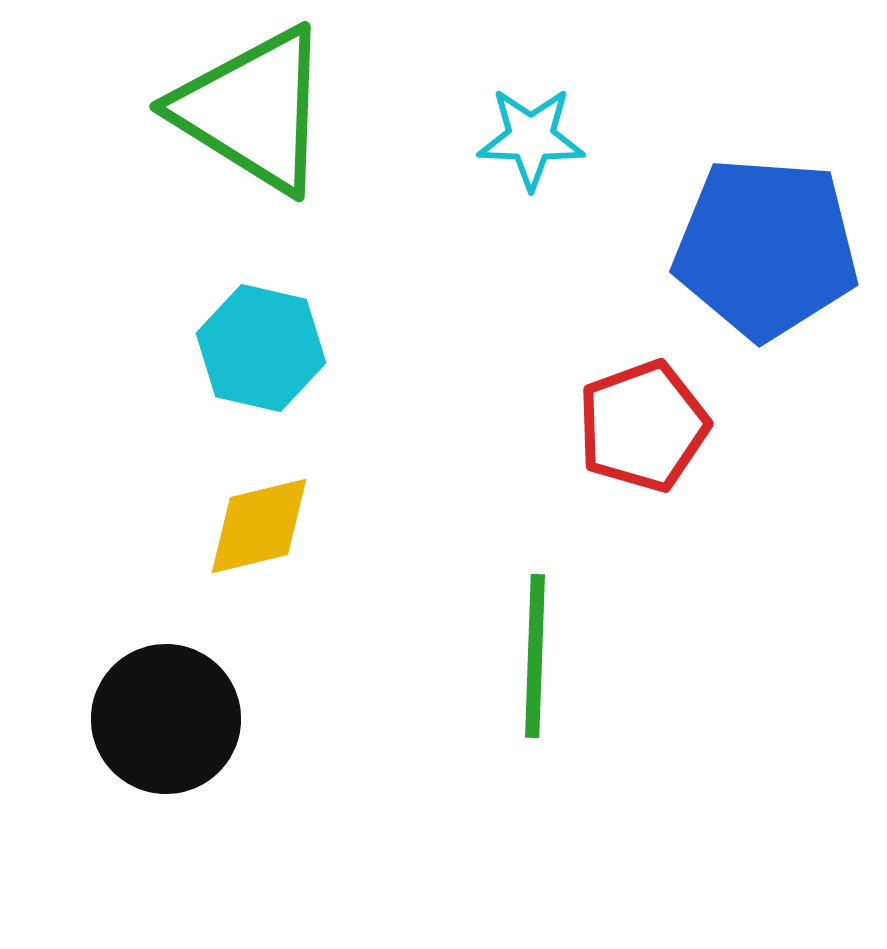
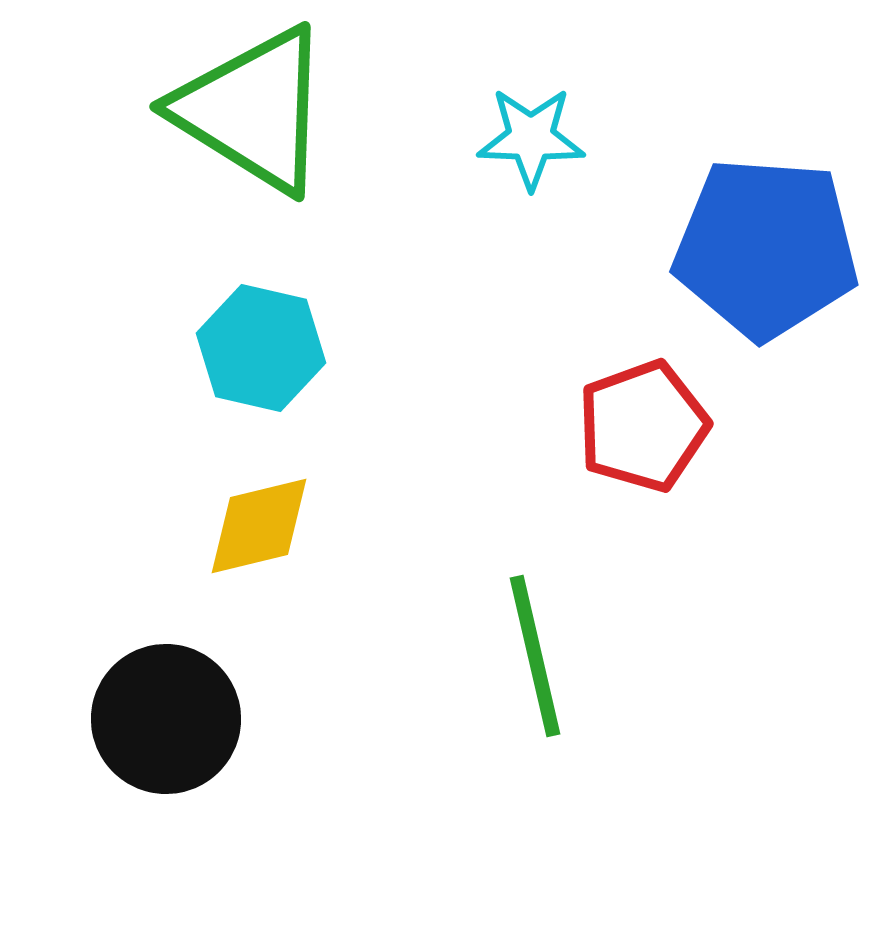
green line: rotated 15 degrees counterclockwise
